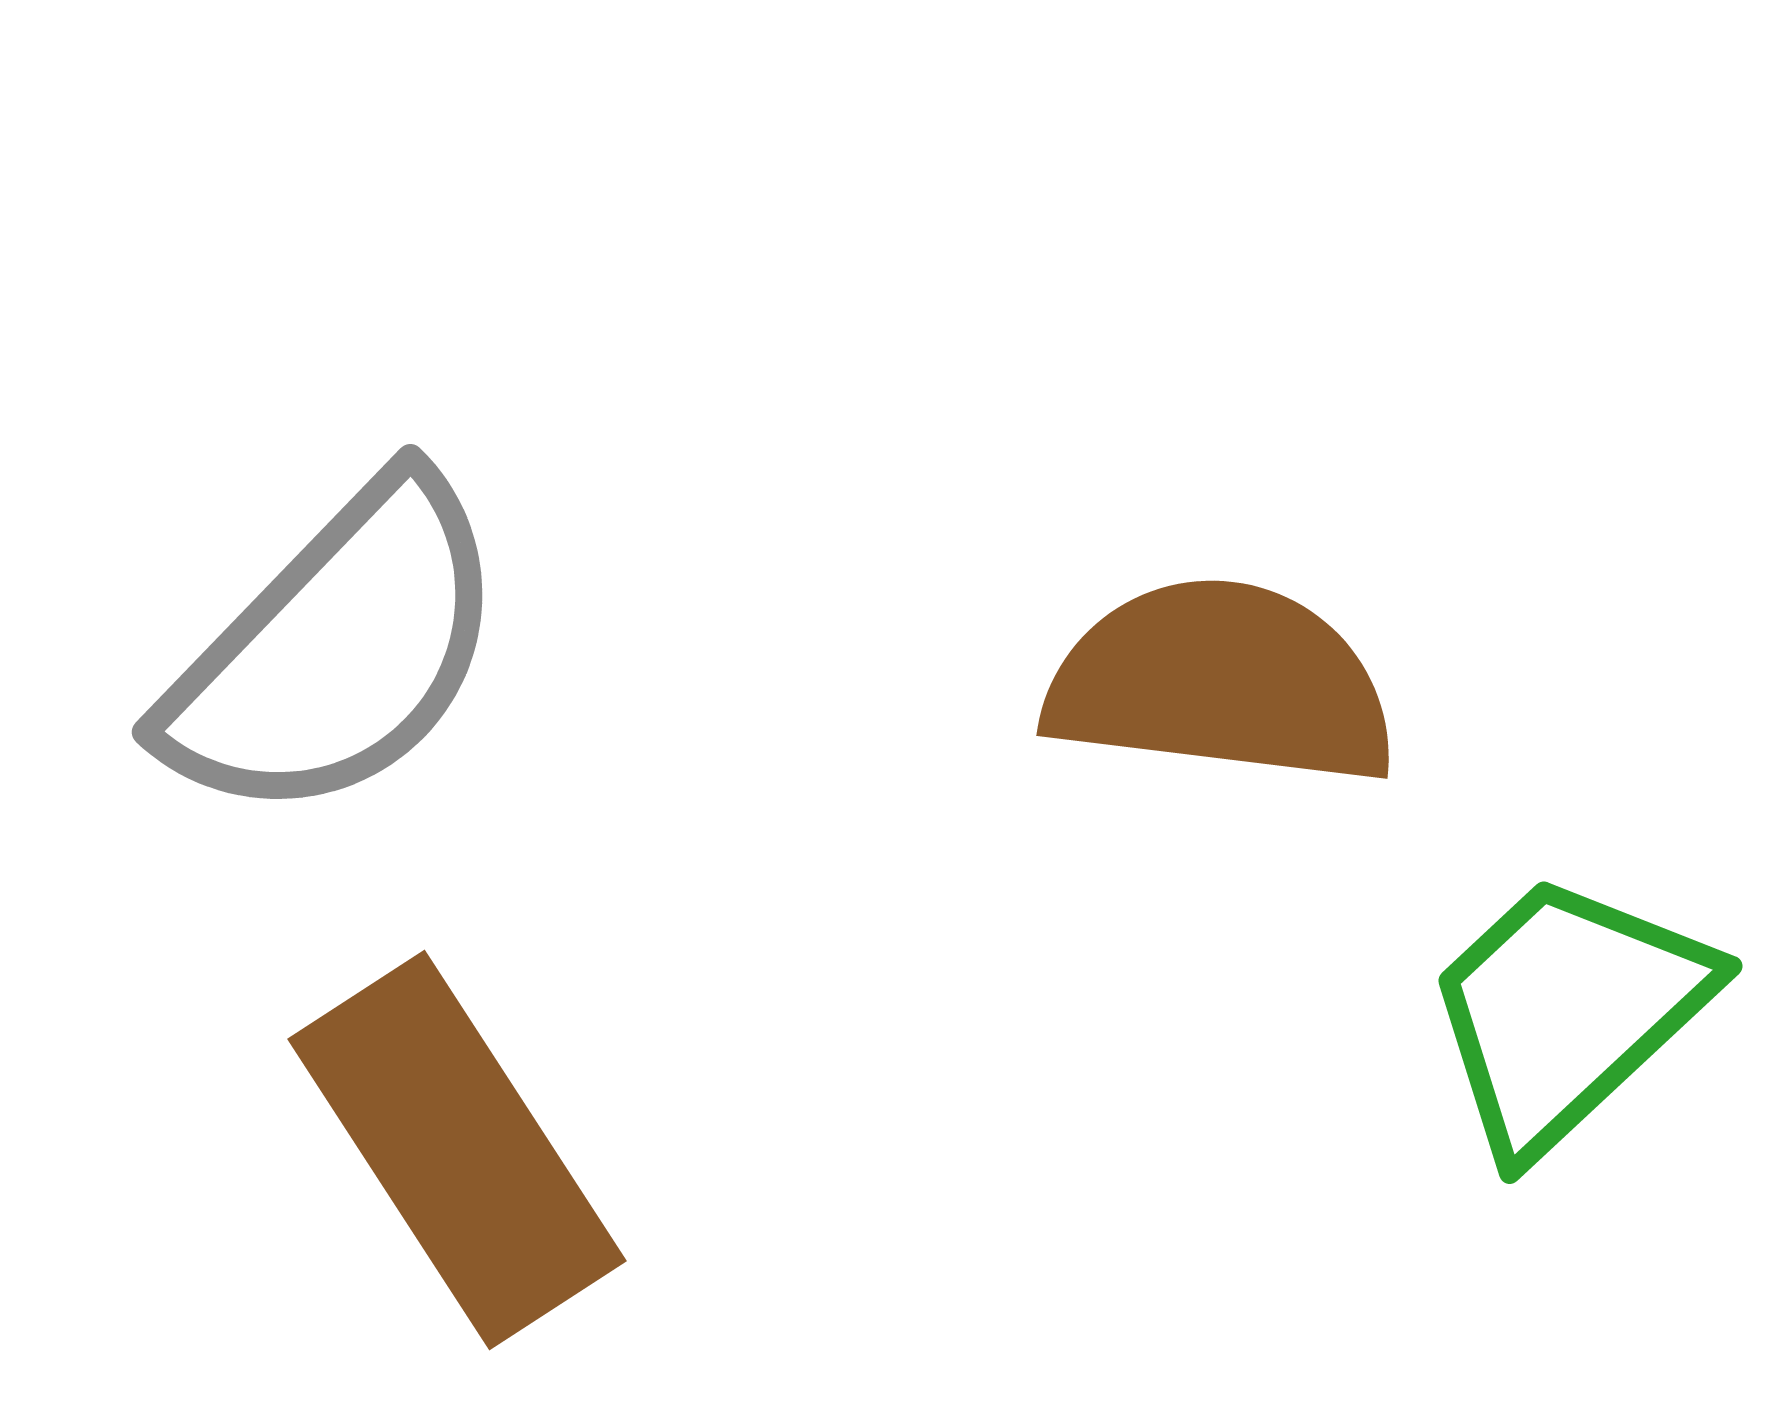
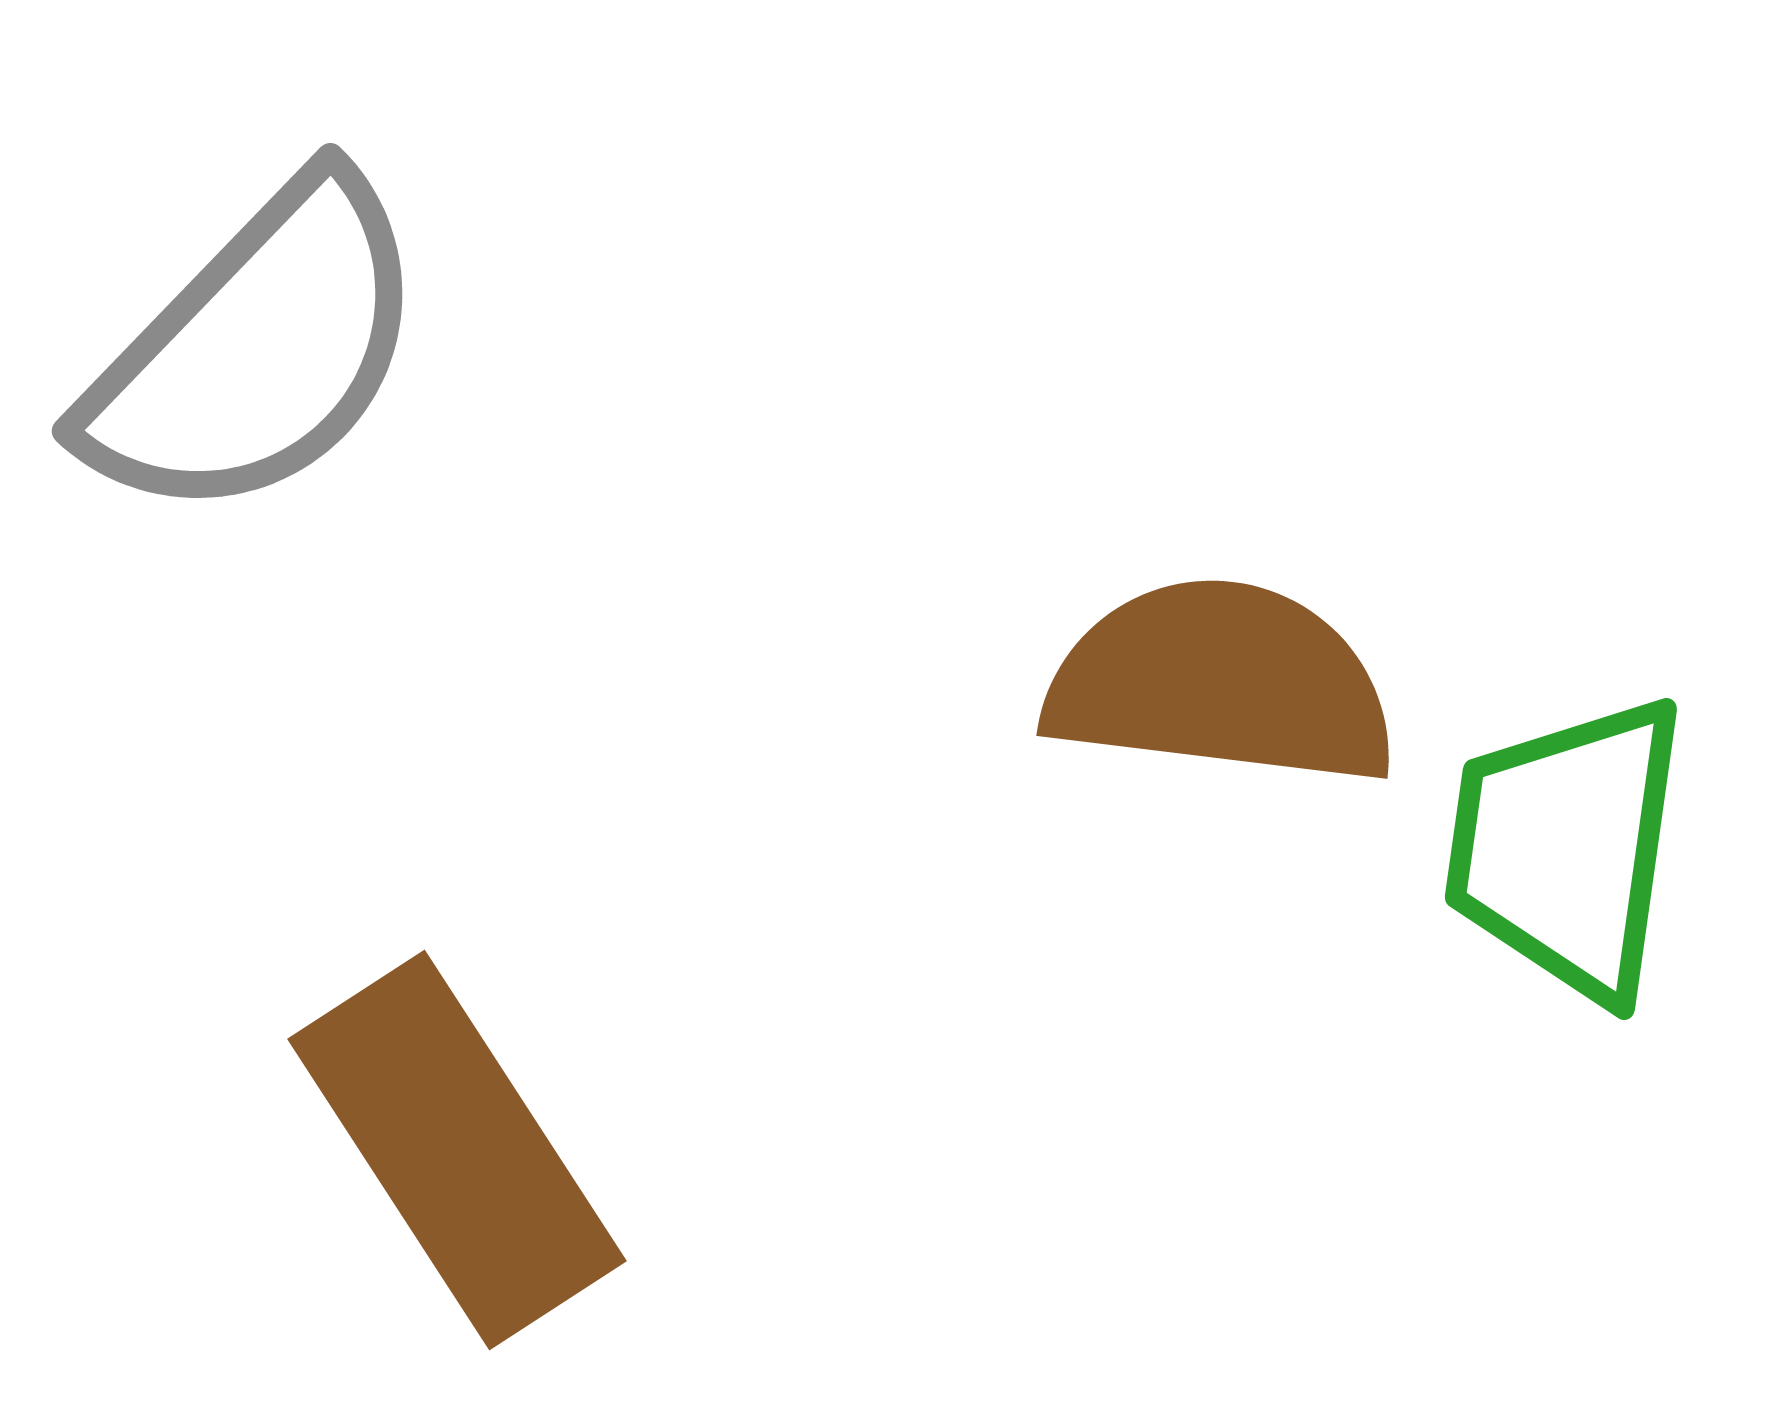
gray semicircle: moved 80 px left, 301 px up
green trapezoid: moved 164 px up; rotated 39 degrees counterclockwise
